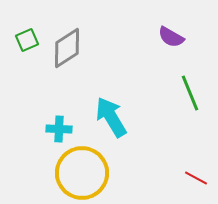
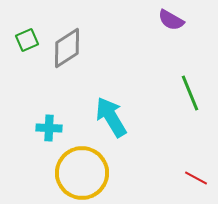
purple semicircle: moved 17 px up
cyan cross: moved 10 px left, 1 px up
